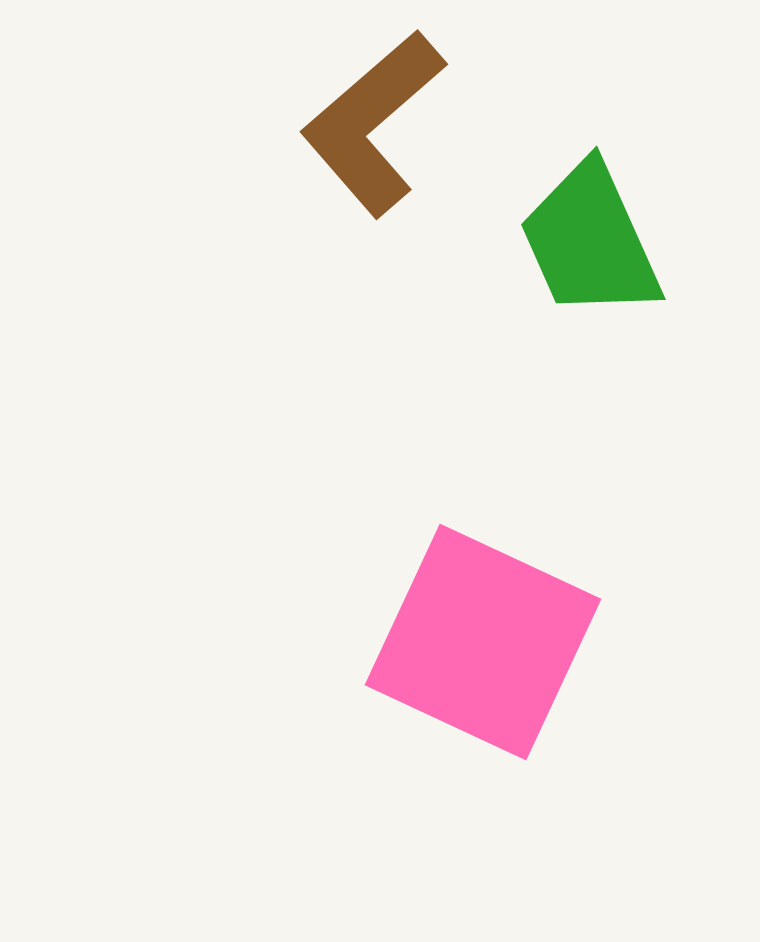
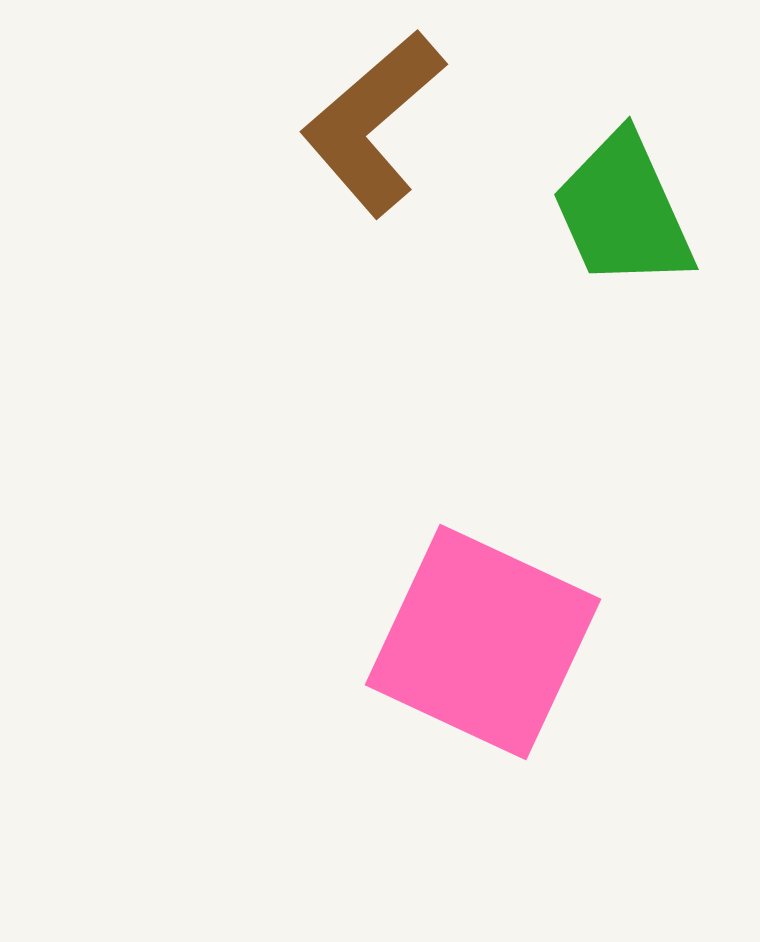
green trapezoid: moved 33 px right, 30 px up
